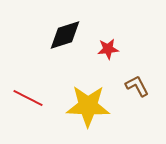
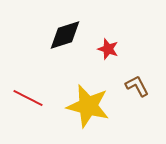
red star: rotated 25 degrees clockwise
yellow star: rotated 12 degrees clockwise
